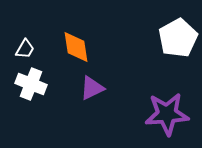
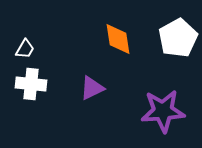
orange diamond: moved 42 px right, 8 px up
white cross: rotated 16 degrees counterclockwise
purple star: moved 4 px left, 3 px up
